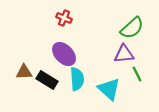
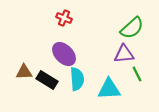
cyan triangle: rotated 45 degrees counterclockwise
